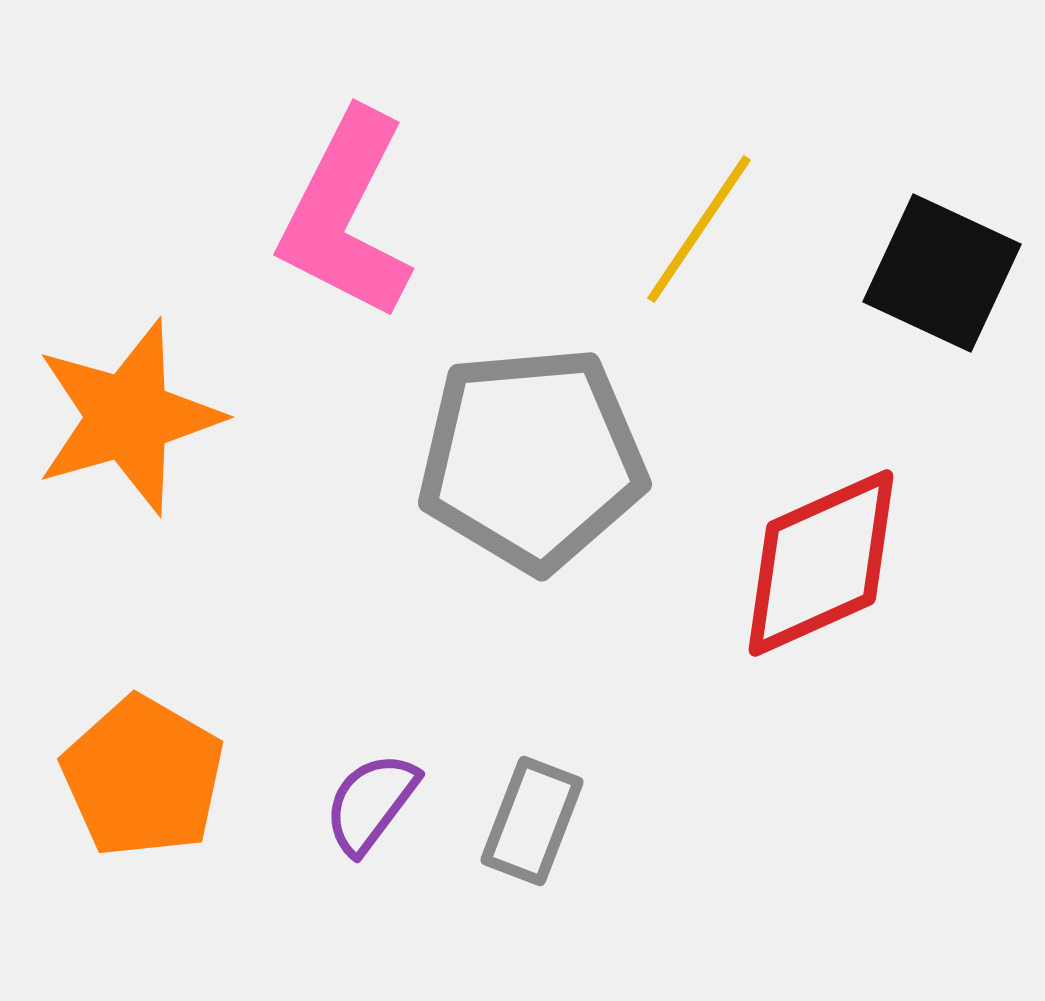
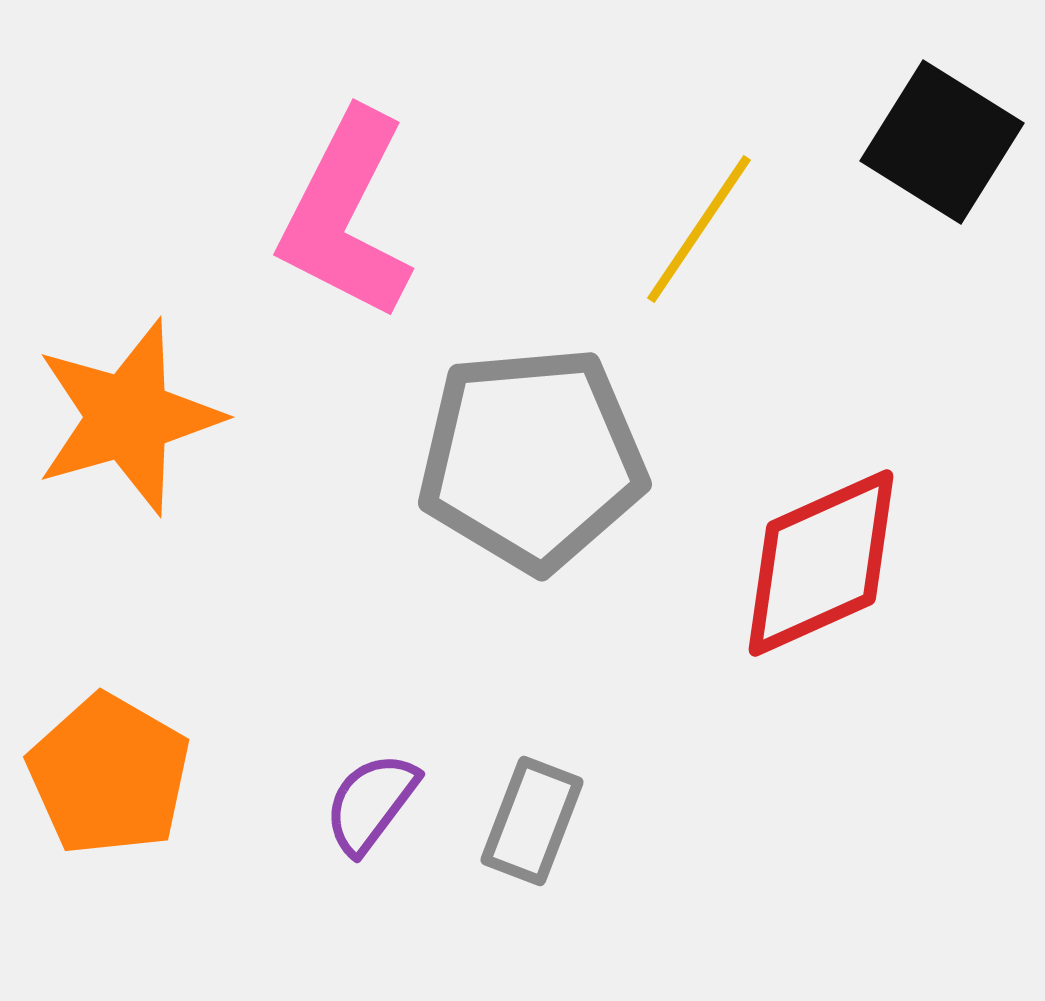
black square: moved 131 px up; rotated 7 degrees clockwise
orange pentagon: moved 34 px left, 2 px up
